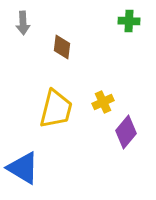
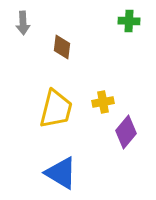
yellow cross: rotated 15 degrees clockwise
blue triangle: moved 38 px right, 5 px down
